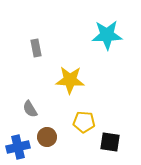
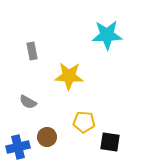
gray rectangle: moved 4 px left, 3 px down
yellow star: moved 1 px left, 4 px up
gray semicircle: moved 2 px left, 7 px up; rotated 30 degrees counterclockwise
